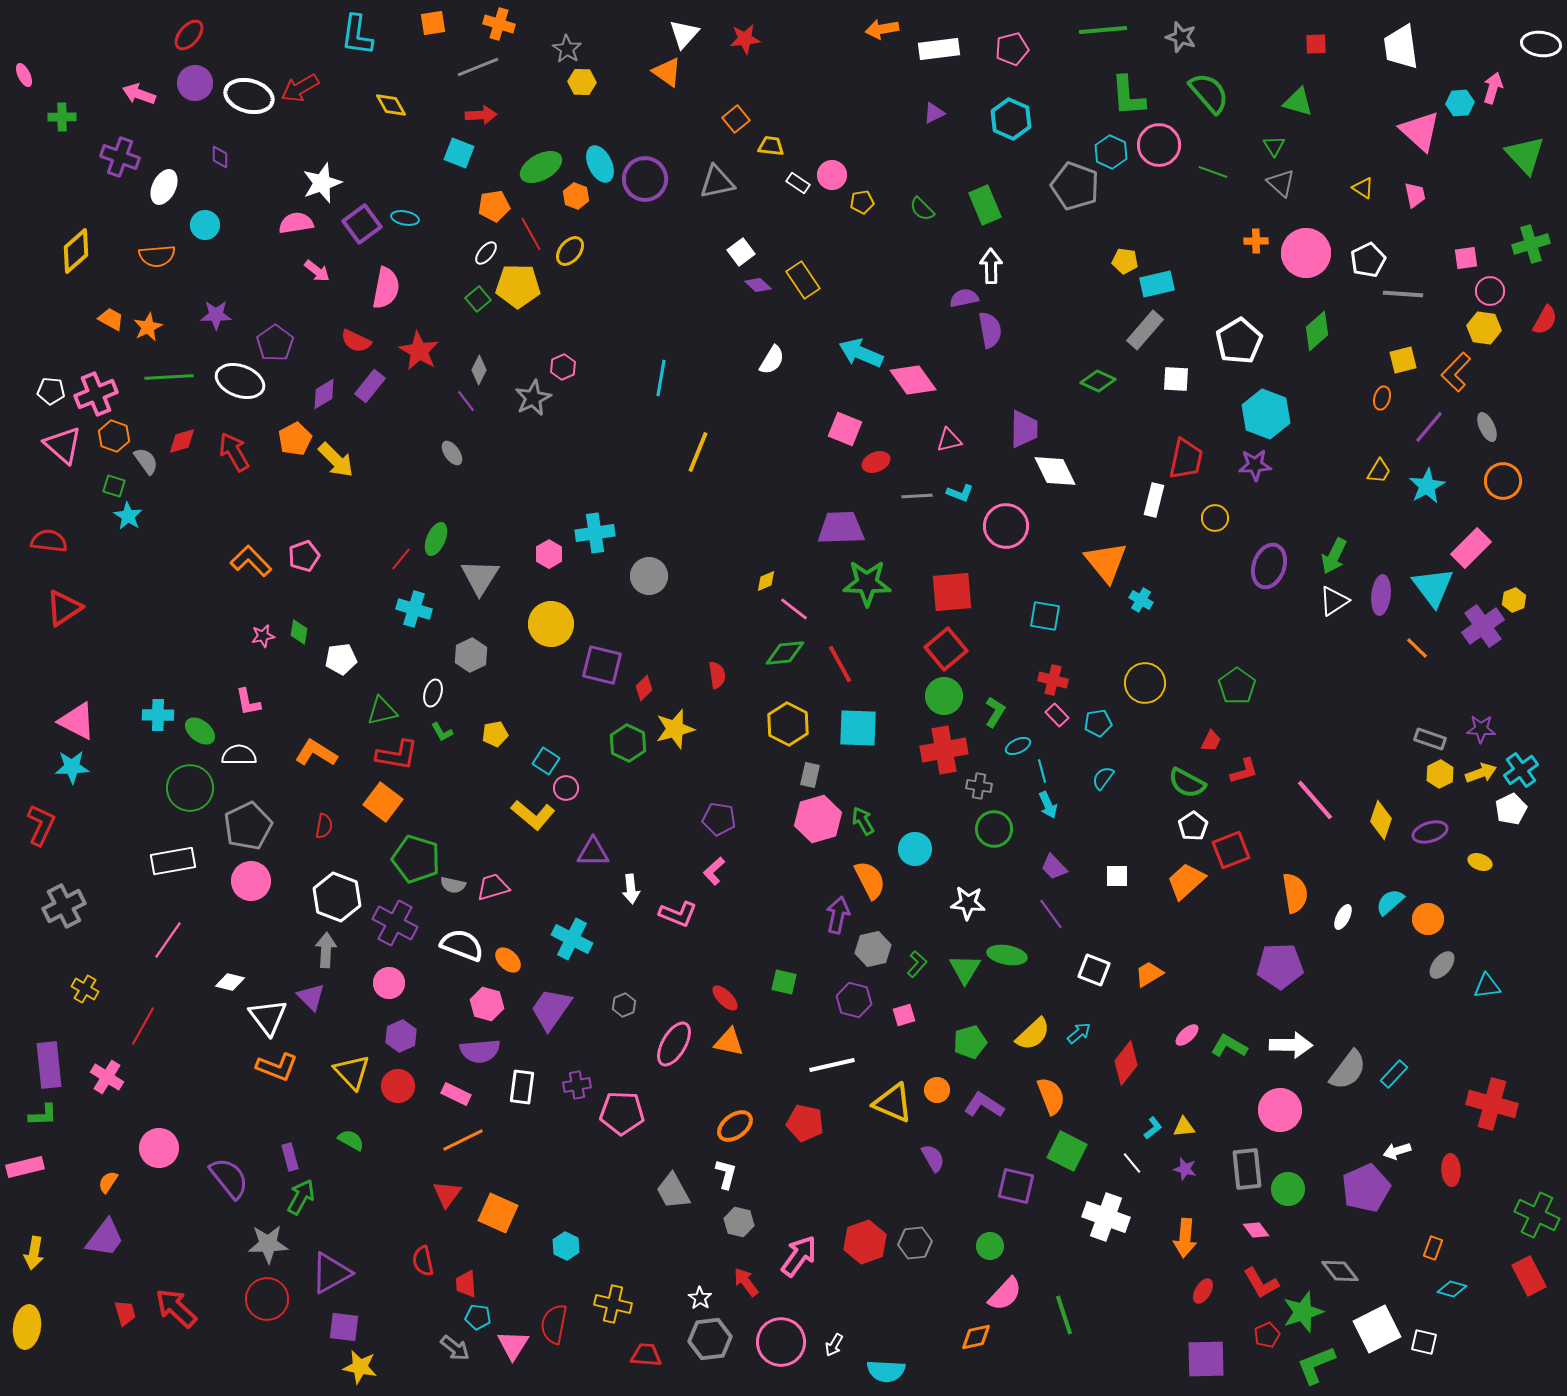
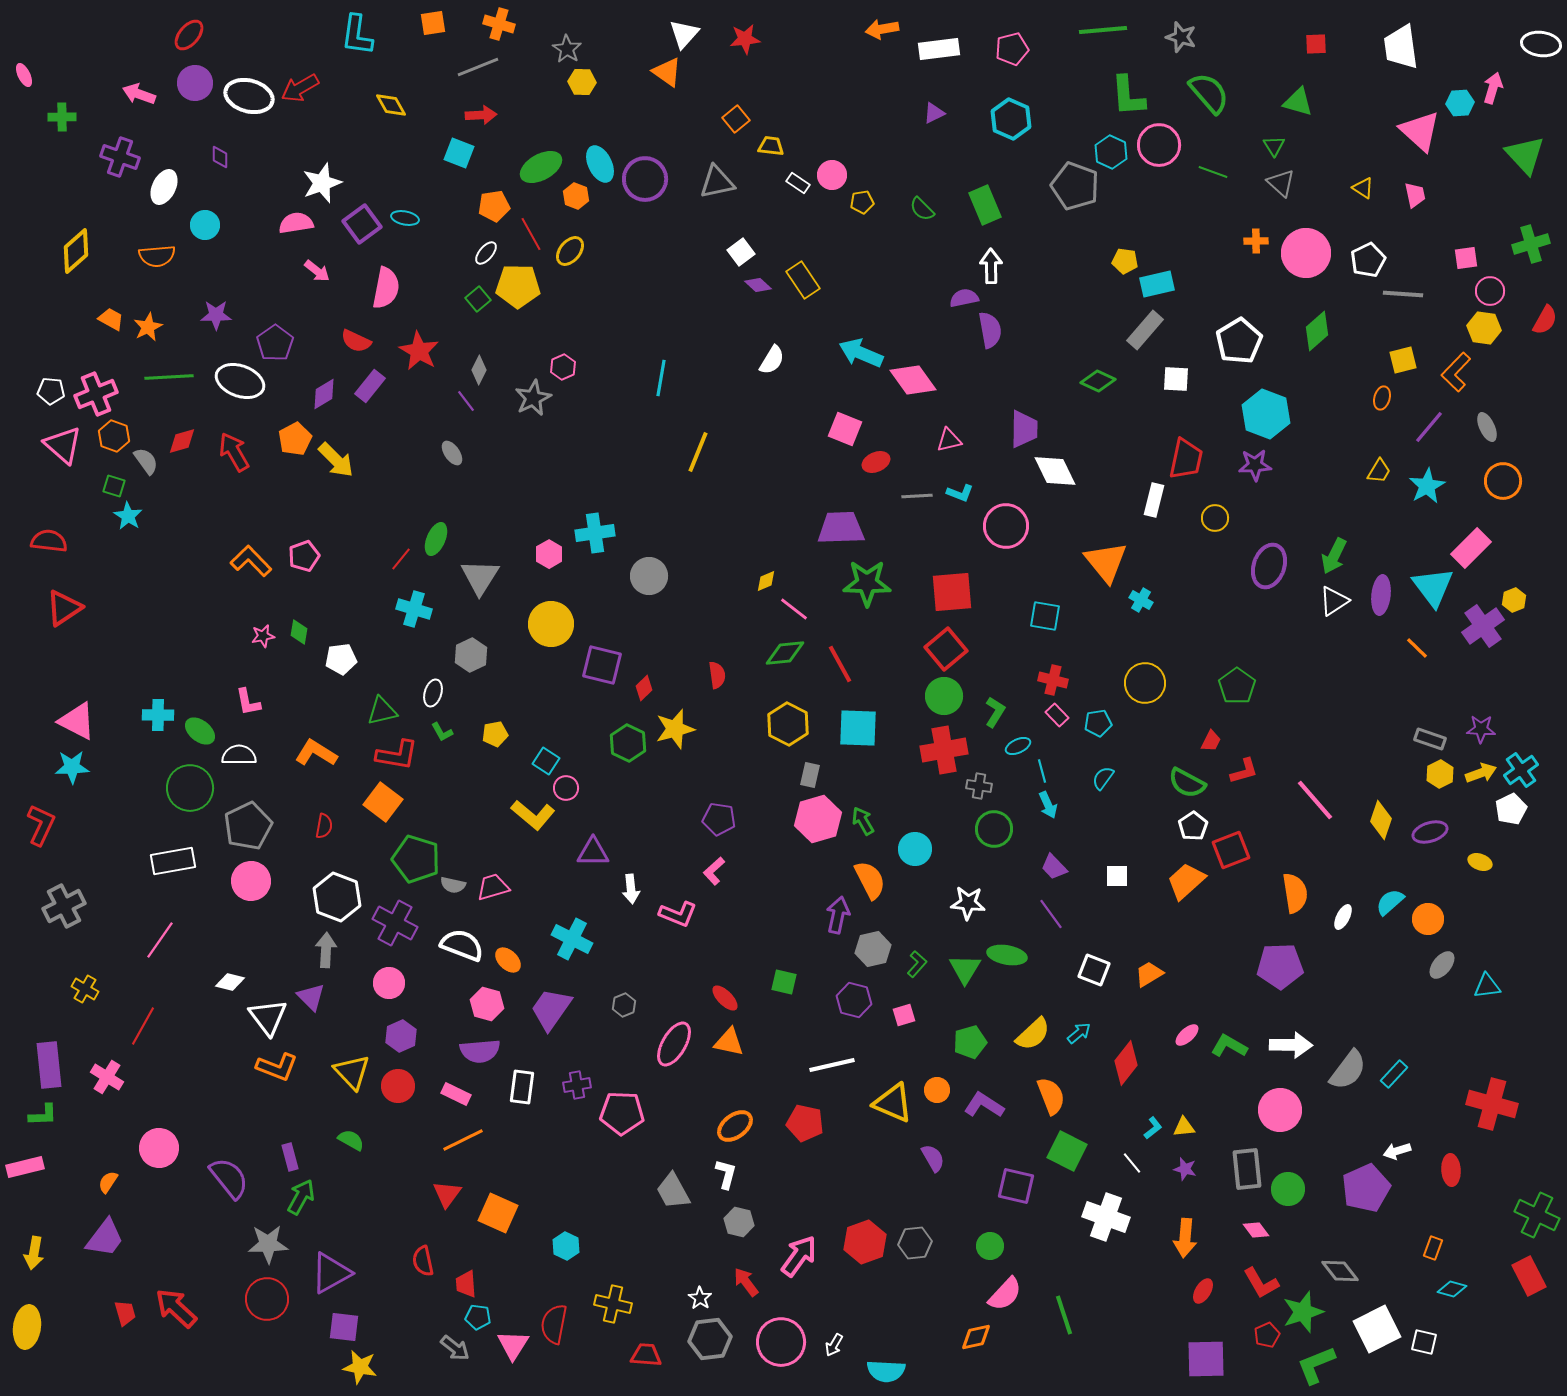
pink line at (168, 940): moved 8 px left
